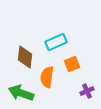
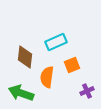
orange square: moved 1 px down
